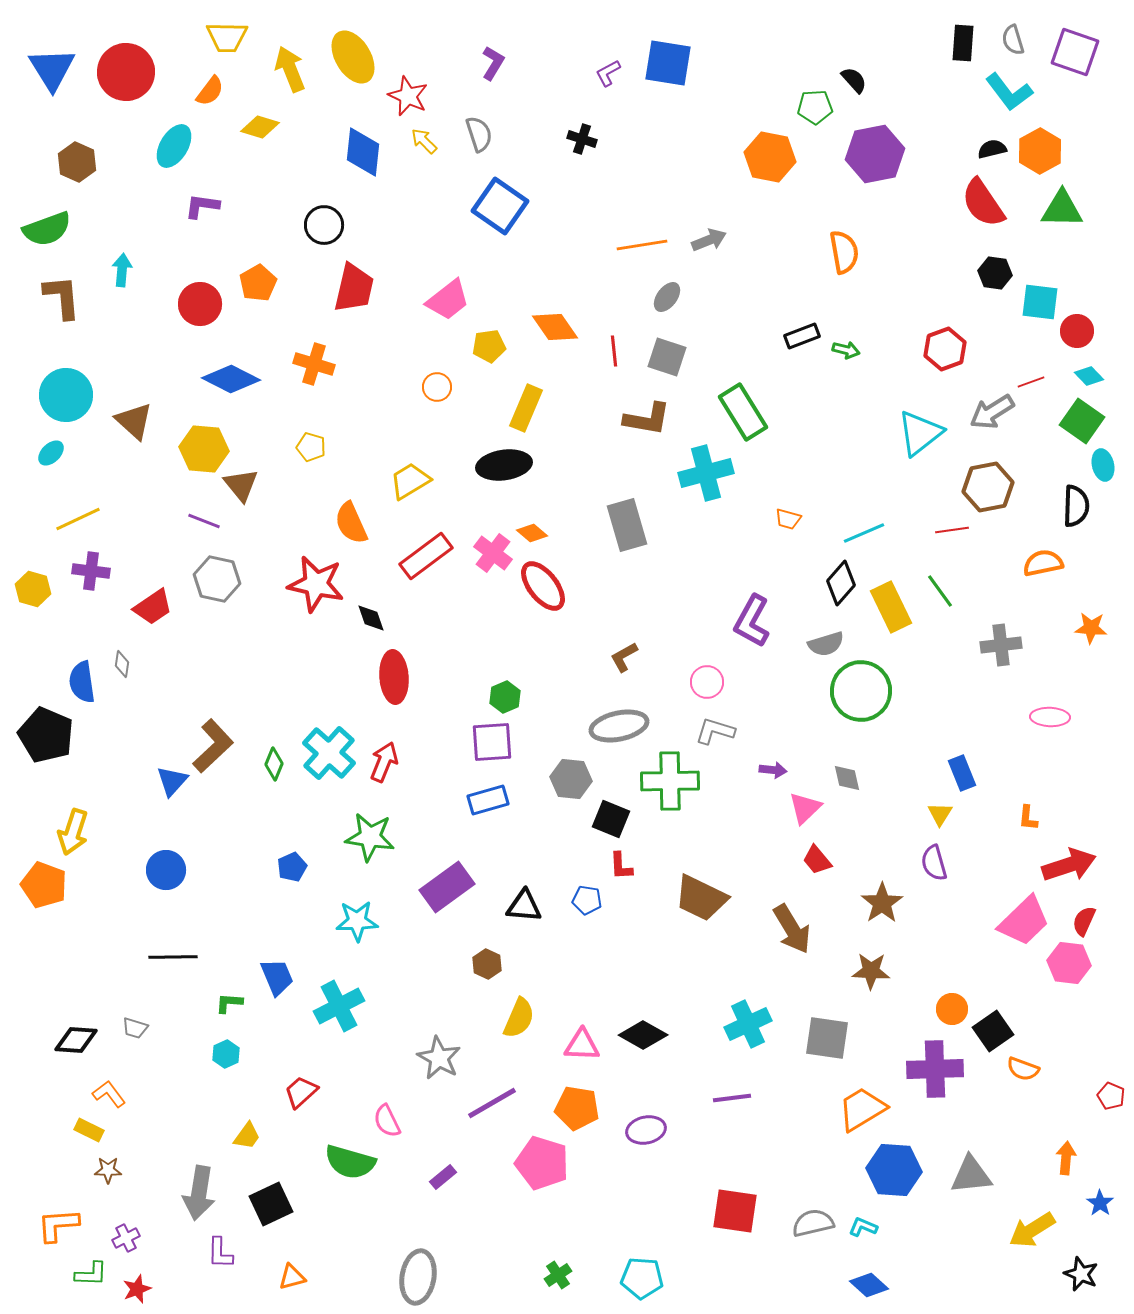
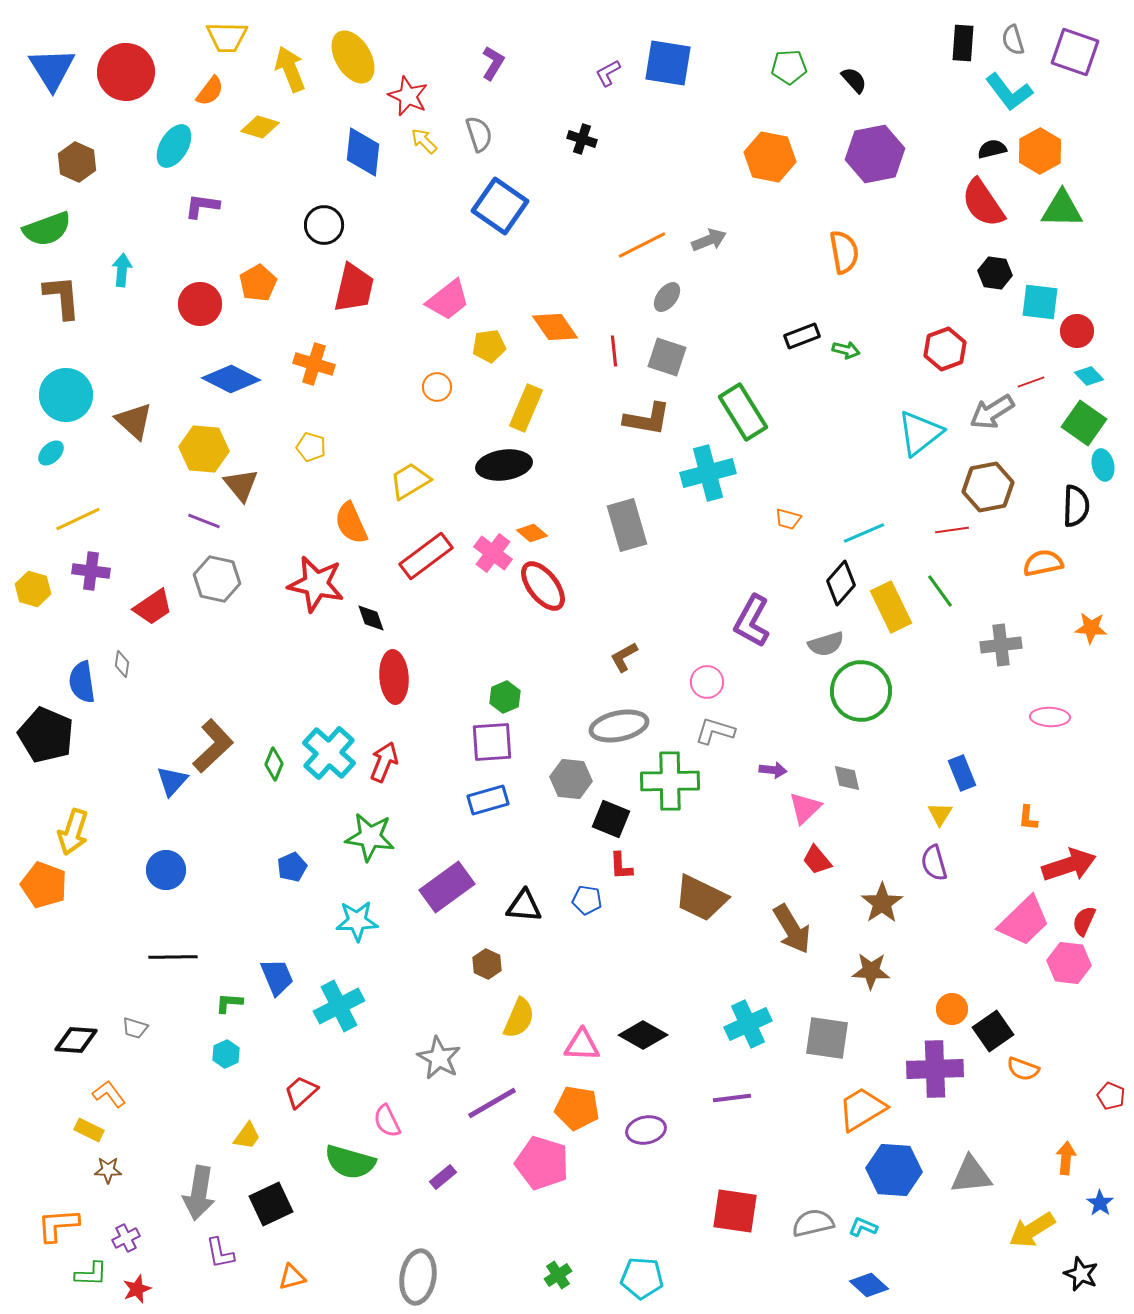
green pentagon at (815, 107): moved 26 px left, 40 px up
orange line at (642, 245): rotated 18 degrees counterclockwise
green square at (1082, 421): moved 2 px right, 2 px down
cyan cross at (706, 473): moved 2 px right
purple L-shape at (220, 1253): rotated 12 degrees counterclockwise
